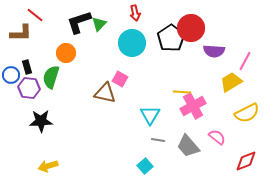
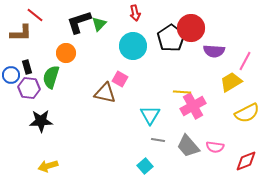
cyan circle: moved 1 px right, 3 px down
pink semicircle: moved 2 px left, 10 px down; rotated 150 degrees clockwise
